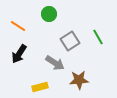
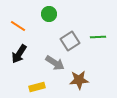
green line: rotated 63 degrees counterclockwise
yellow rectangle: moved 3 px left
